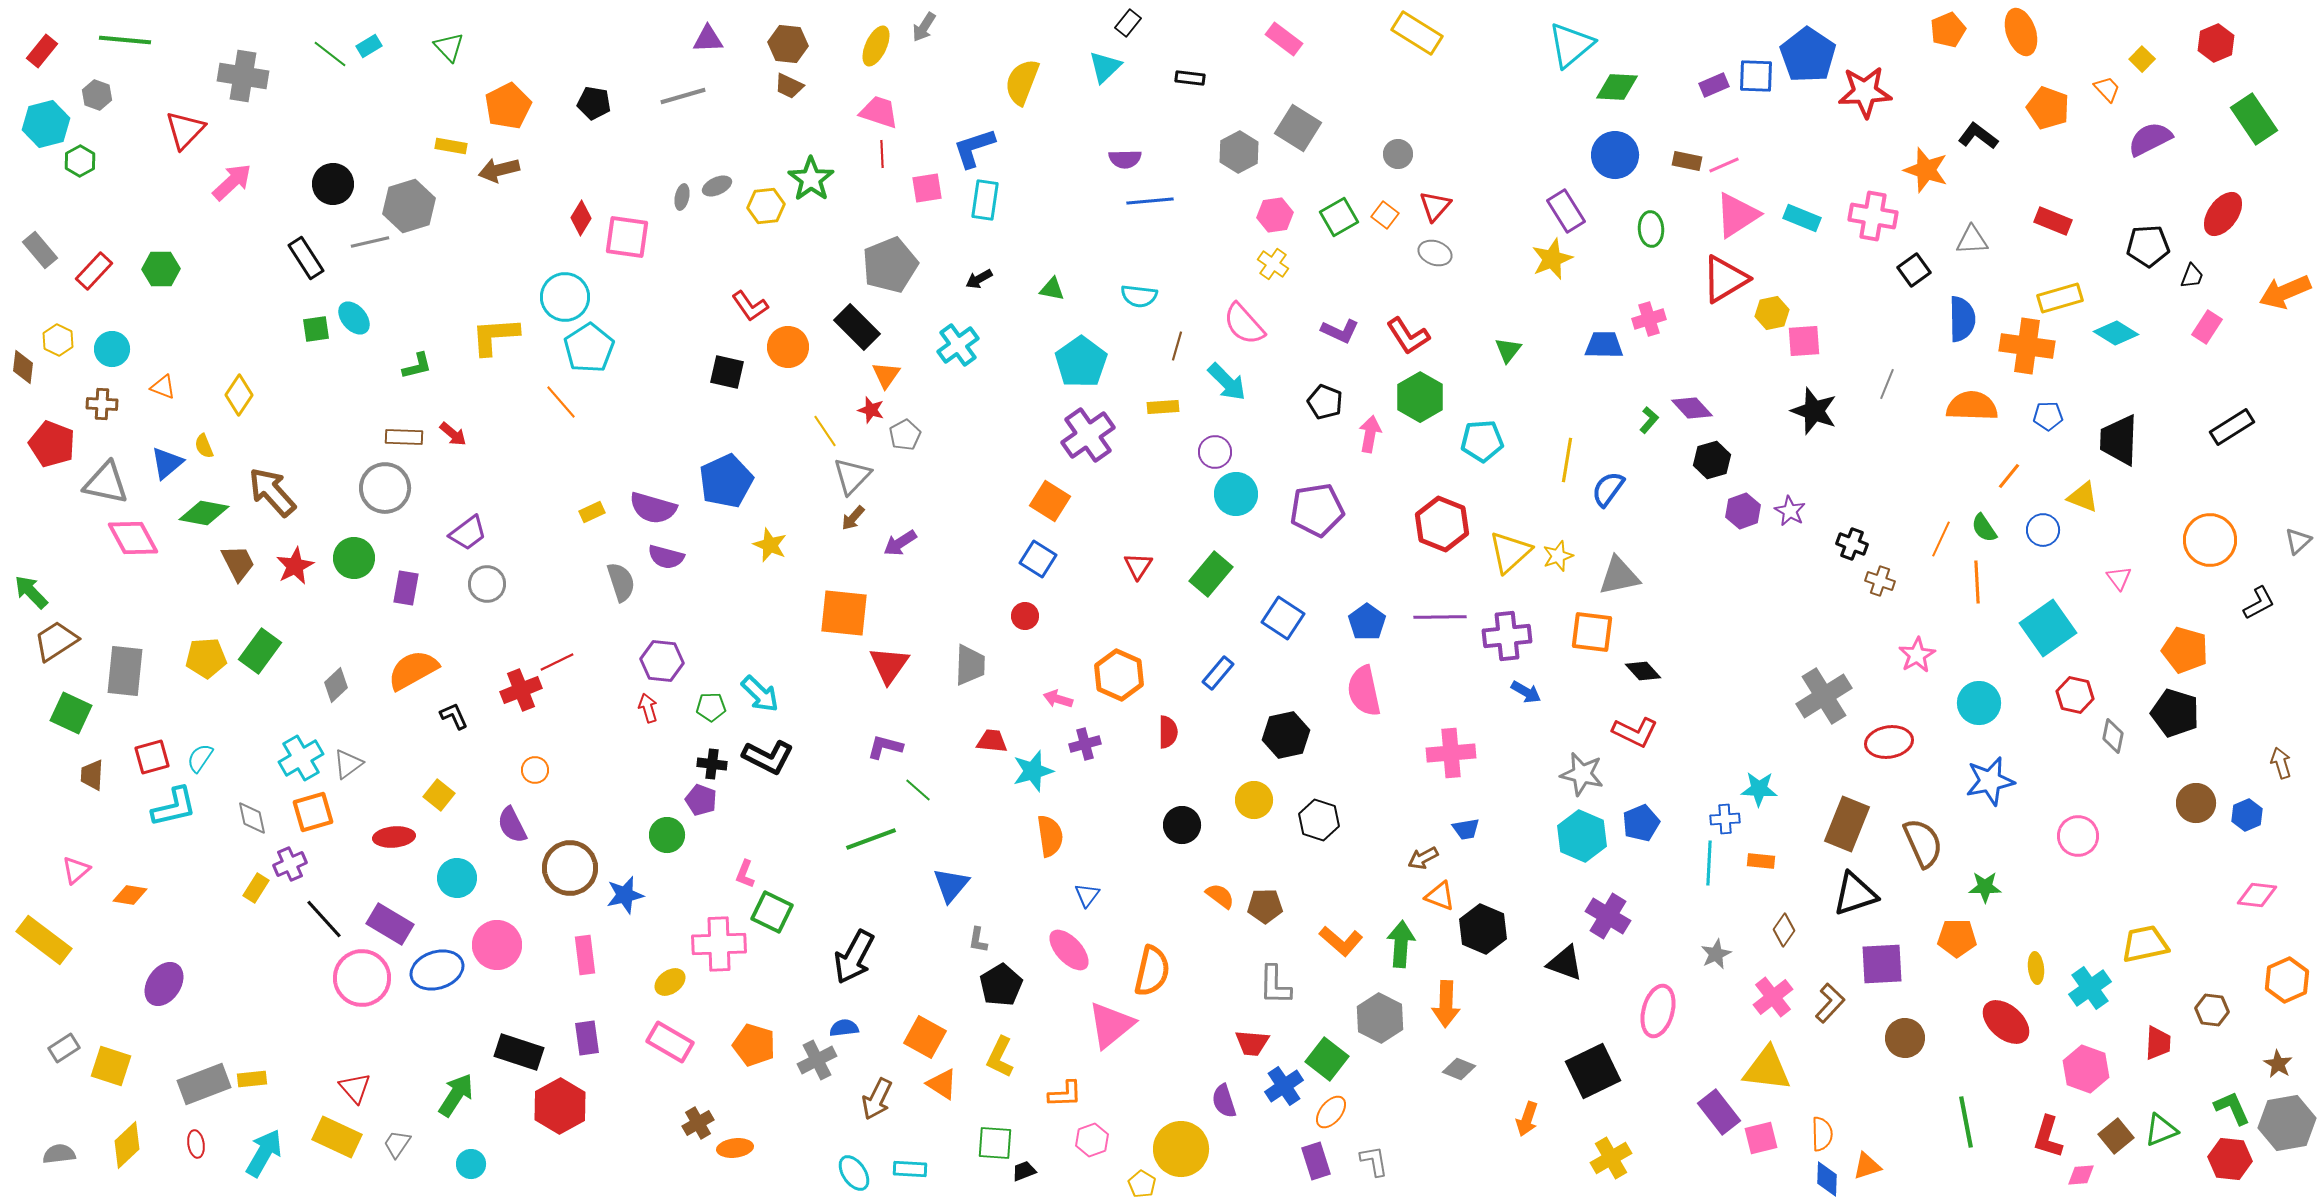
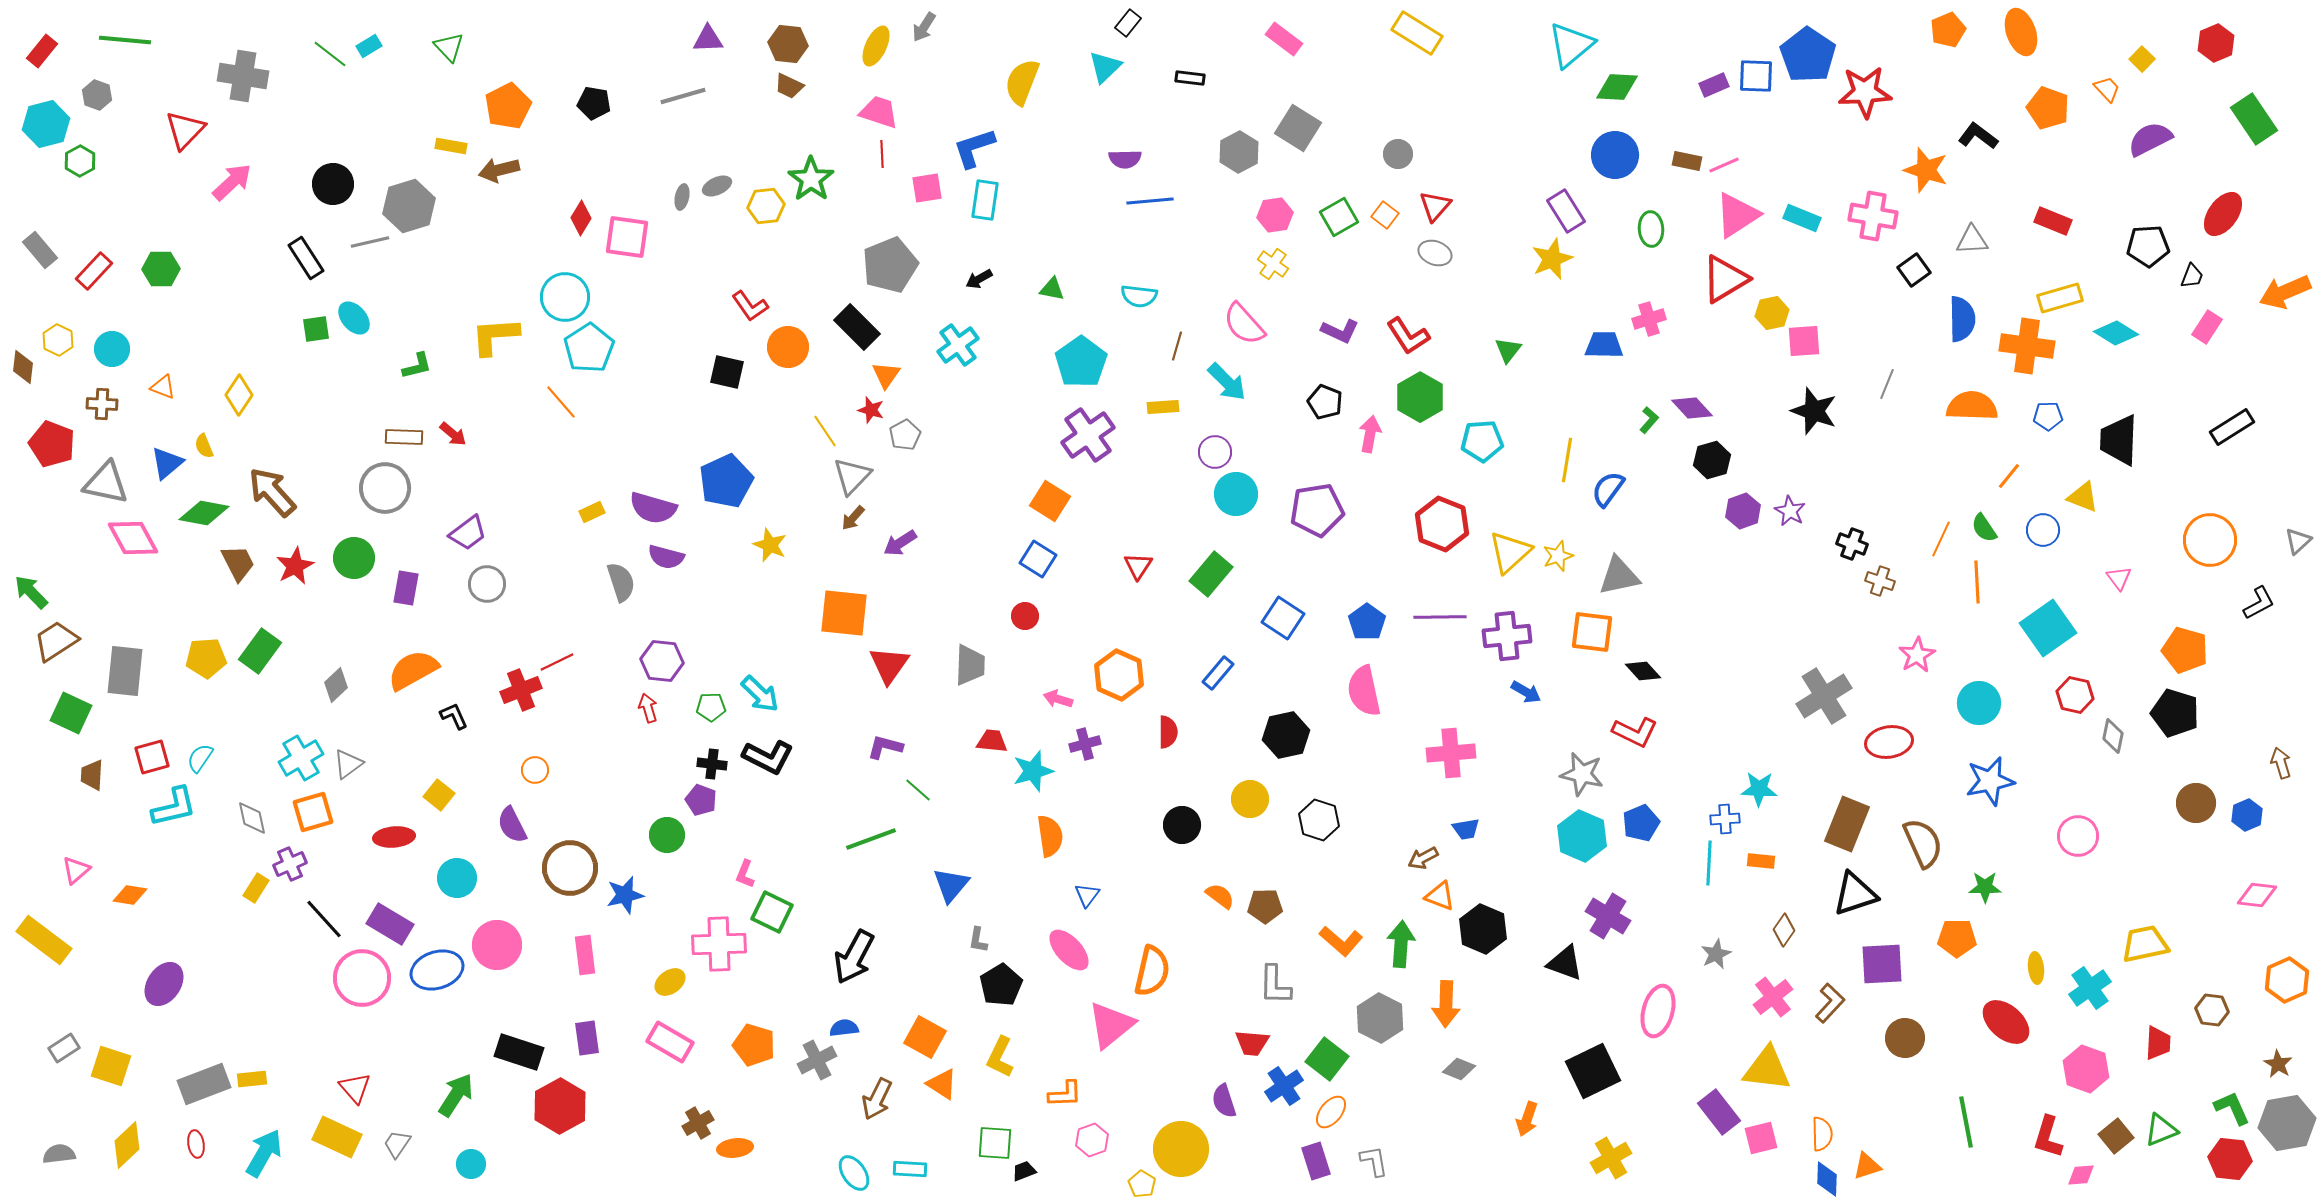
yellow circle at (1254, 800): moved 4 px left, 1 px up
